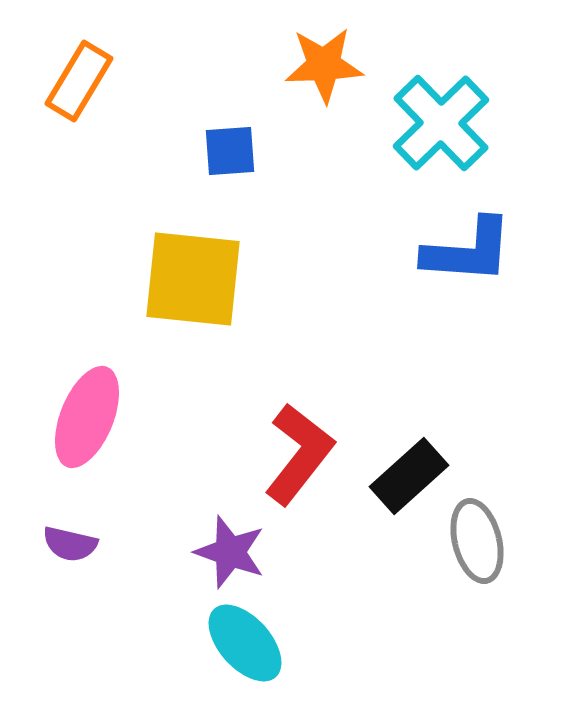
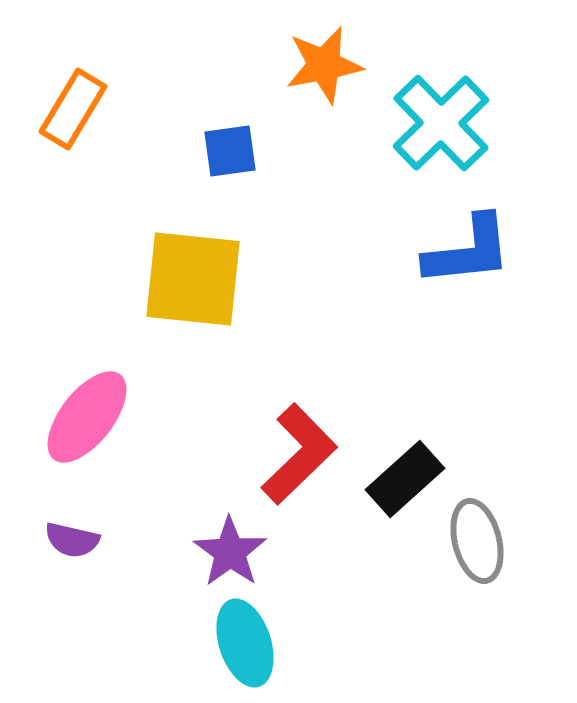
orange star: rotated 8 degrees counterclockwise
orange rectangle: moved 6 px left, 28 px down
blue square: rotated 4 degrees counterclockwise
blue L-shape: rotated 10 degrees counterclockwise
pink ellipse: rotated 16 degrees clockwise
red L-shape: rotated 8 degrees clockwise
black rectangle: moved 4 px left, 3 px down
purple semicircle: moved 2 px right, 4 px up
purple star: rotated 16 degrees clockwise
cyan ellipse: rotated 24 degrees clockwise
